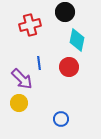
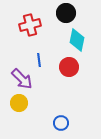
black circle: moved 1 px right, 1 px down
blue line: moved 3 px up
blue circle: moved 4 px down
